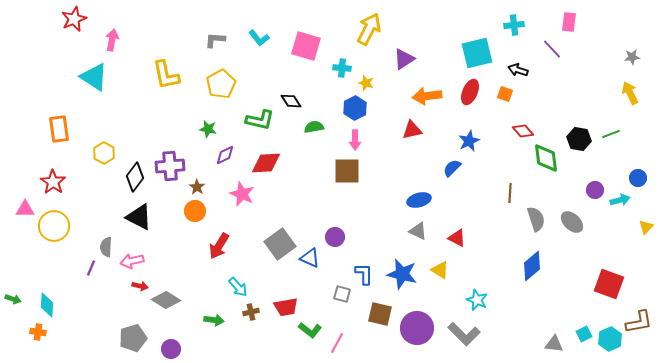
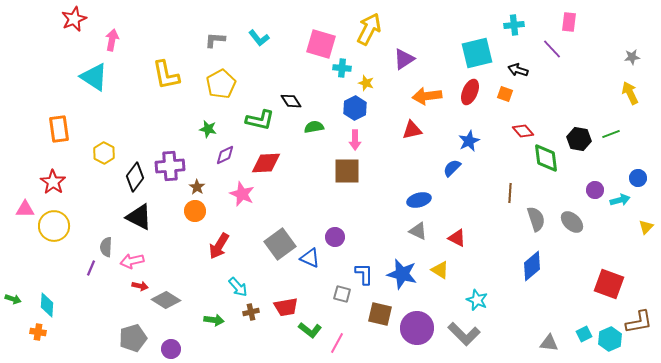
pink square at (306, 46): moved 15 px right, 2 px up
gray triangle at (554, 344): moved 5 px left, 1 px up
